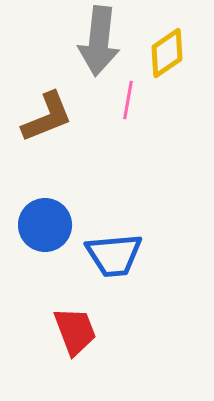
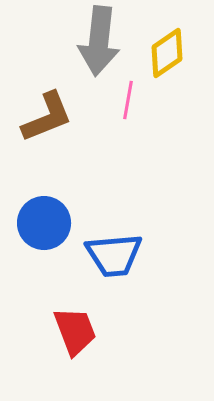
blue circle: moved 1 px left, 2 px up
